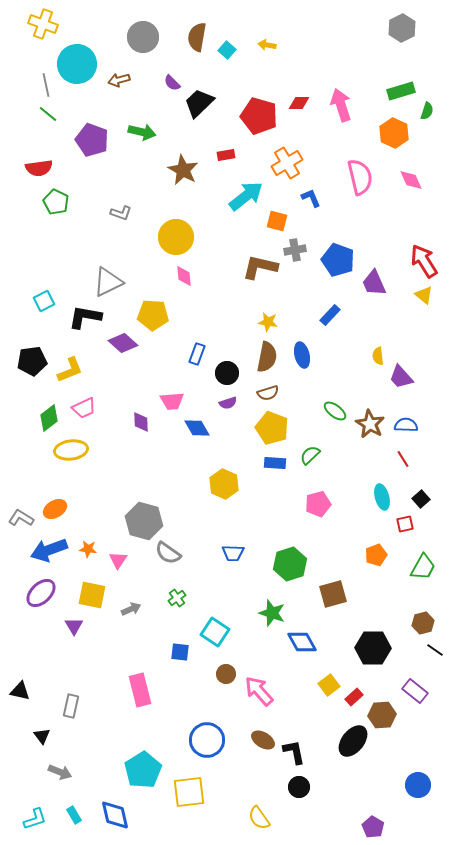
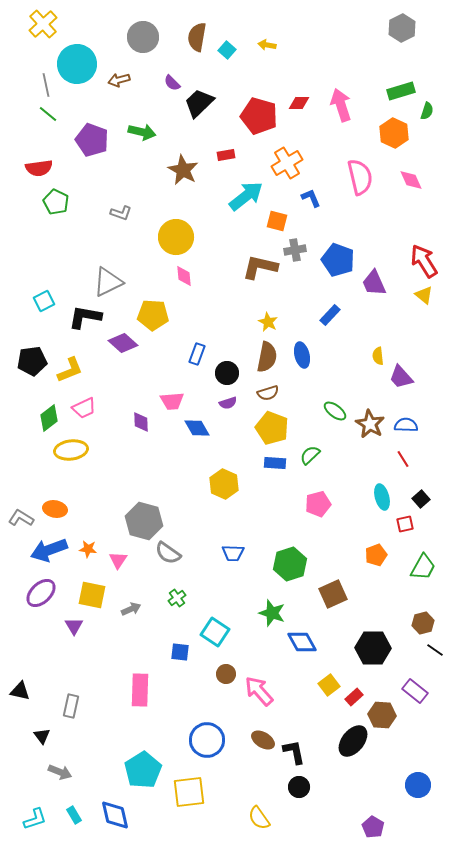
yellow cross at (43, 24): rotated 28 degrees clockwise
yellow star at (268, 322): rotated 18 degrees clockwise
orange ellipse at (55, 509): rotated 40 degrees clockwise
brown square at (333, 594): rotated 8 degrees counterclockwise
pink rectangle at (140, 690): rotated 16 degrees clockwise
brown hexagon at (382, 715): rotated 8 degrees clockwise
